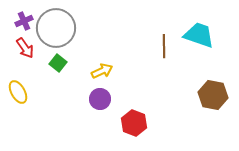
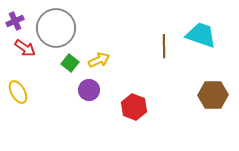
purple cross: moved 9 px left
cyan trapezoid: moved 2 px right
red arrow: rotated 20 degrees counterclockwise
green square: moved 12 px right
yellow arrow: moved 3 px left, 11 px up
brown hexagon: rotated 12 degrees counterclockwise
purple circle: moved 11 px left, 9 px up
red hexagon: moved 16 px up
